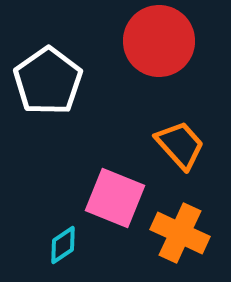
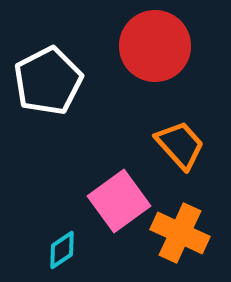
red circle: moved 4 px left, 5 px down
white pentagon: rotated 8 degrees clockwise
pink square: moved 4 px right, 3 px down; rotated 32 degrees clockwise
cyan diamond: moved 1 px left, 5 px down
